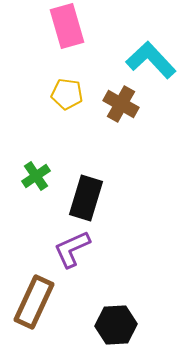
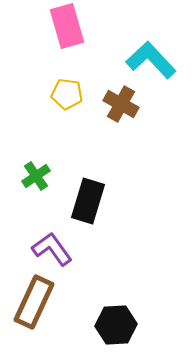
black rectangle: moved 2 px right, 3 px down
purple L-shape: moved 20 px left; rotated 78 degrees clockwise
